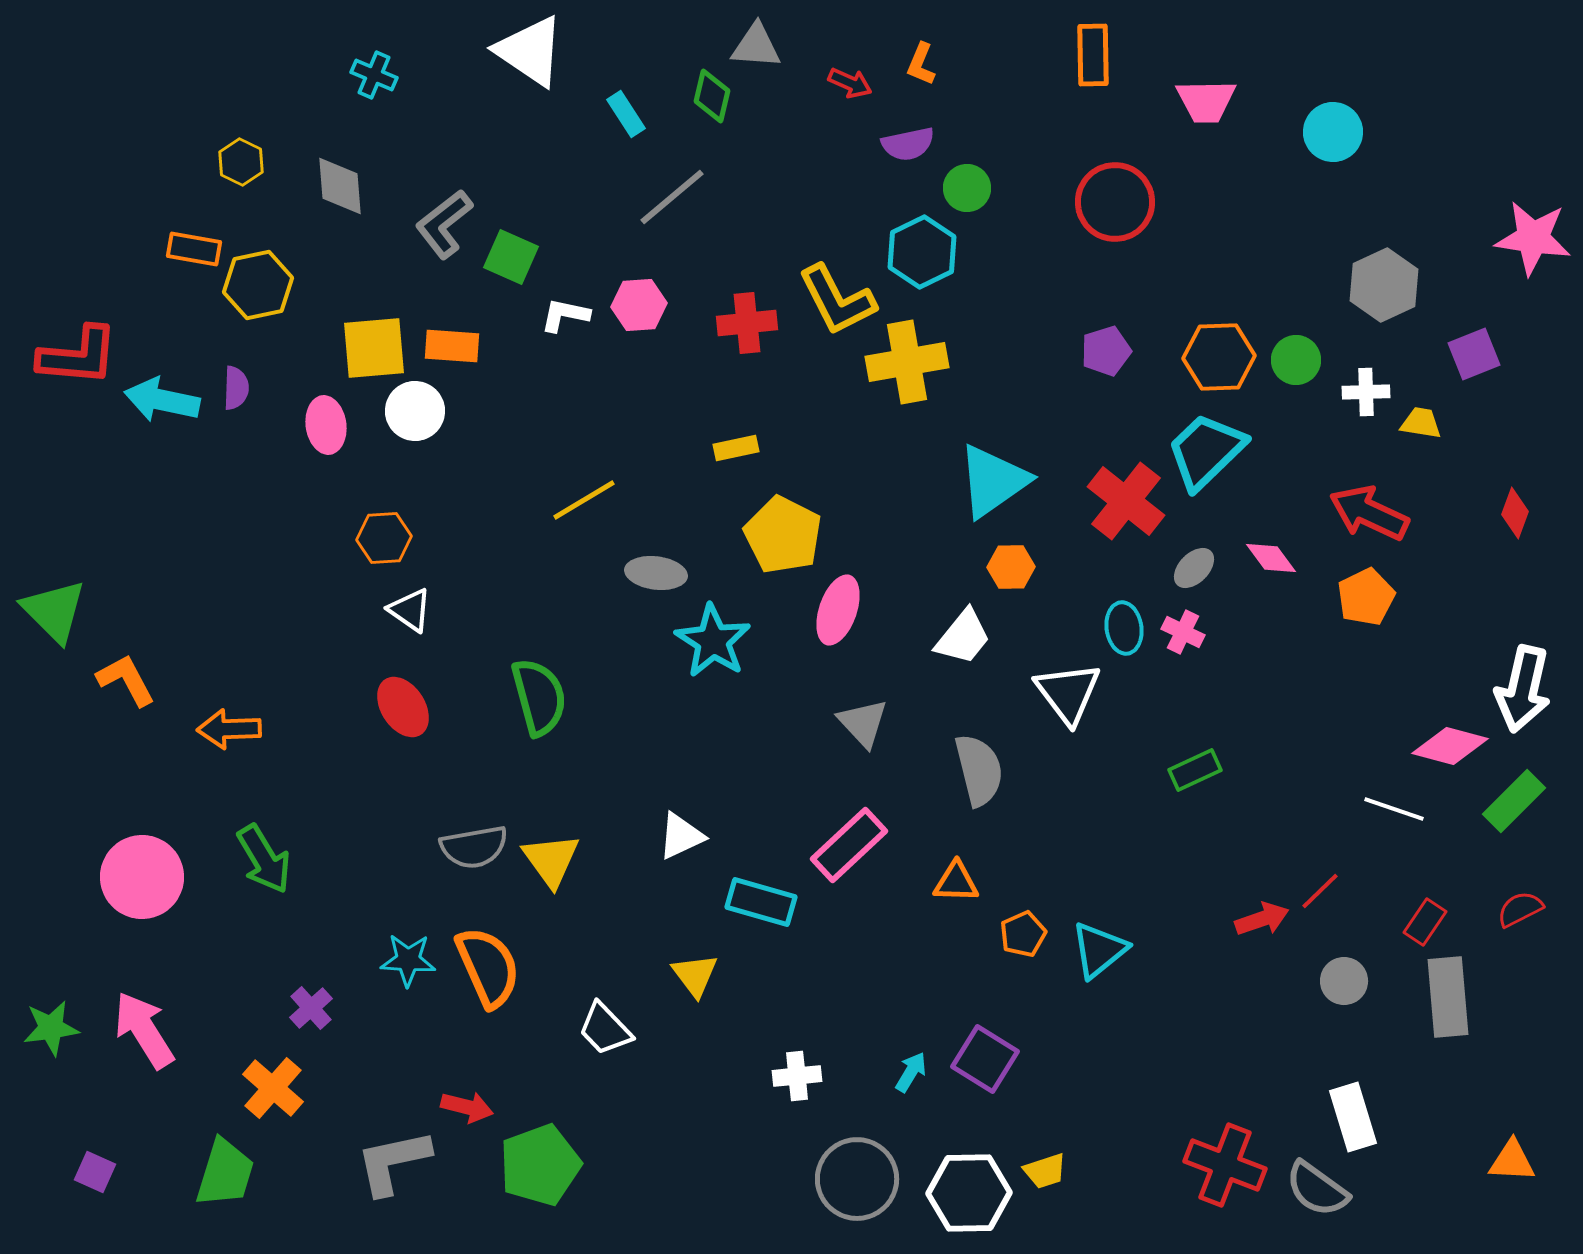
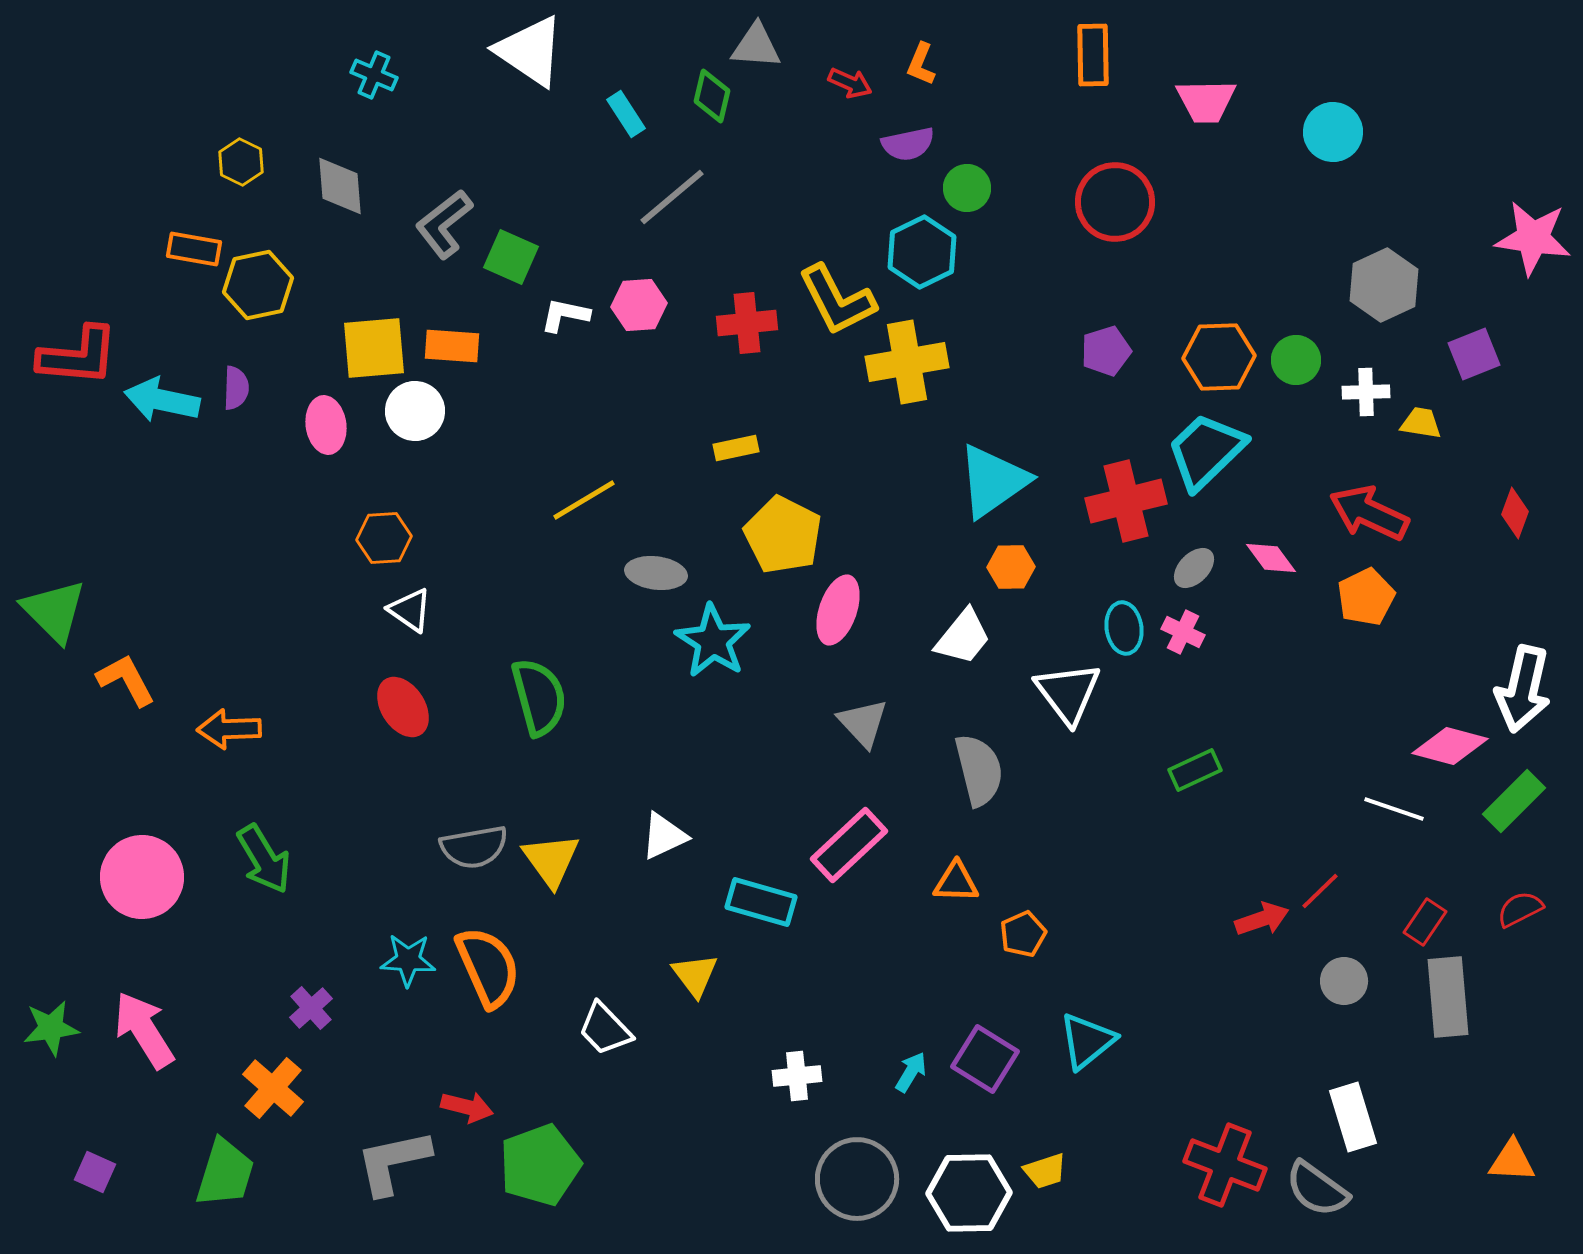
red cross at (1126, 501): rotated 38 degrees clockwise
white triangle at (681, 836): moved 17 px left
cyan triangle at (1099, 950): moved 12 px left, 91 px down
